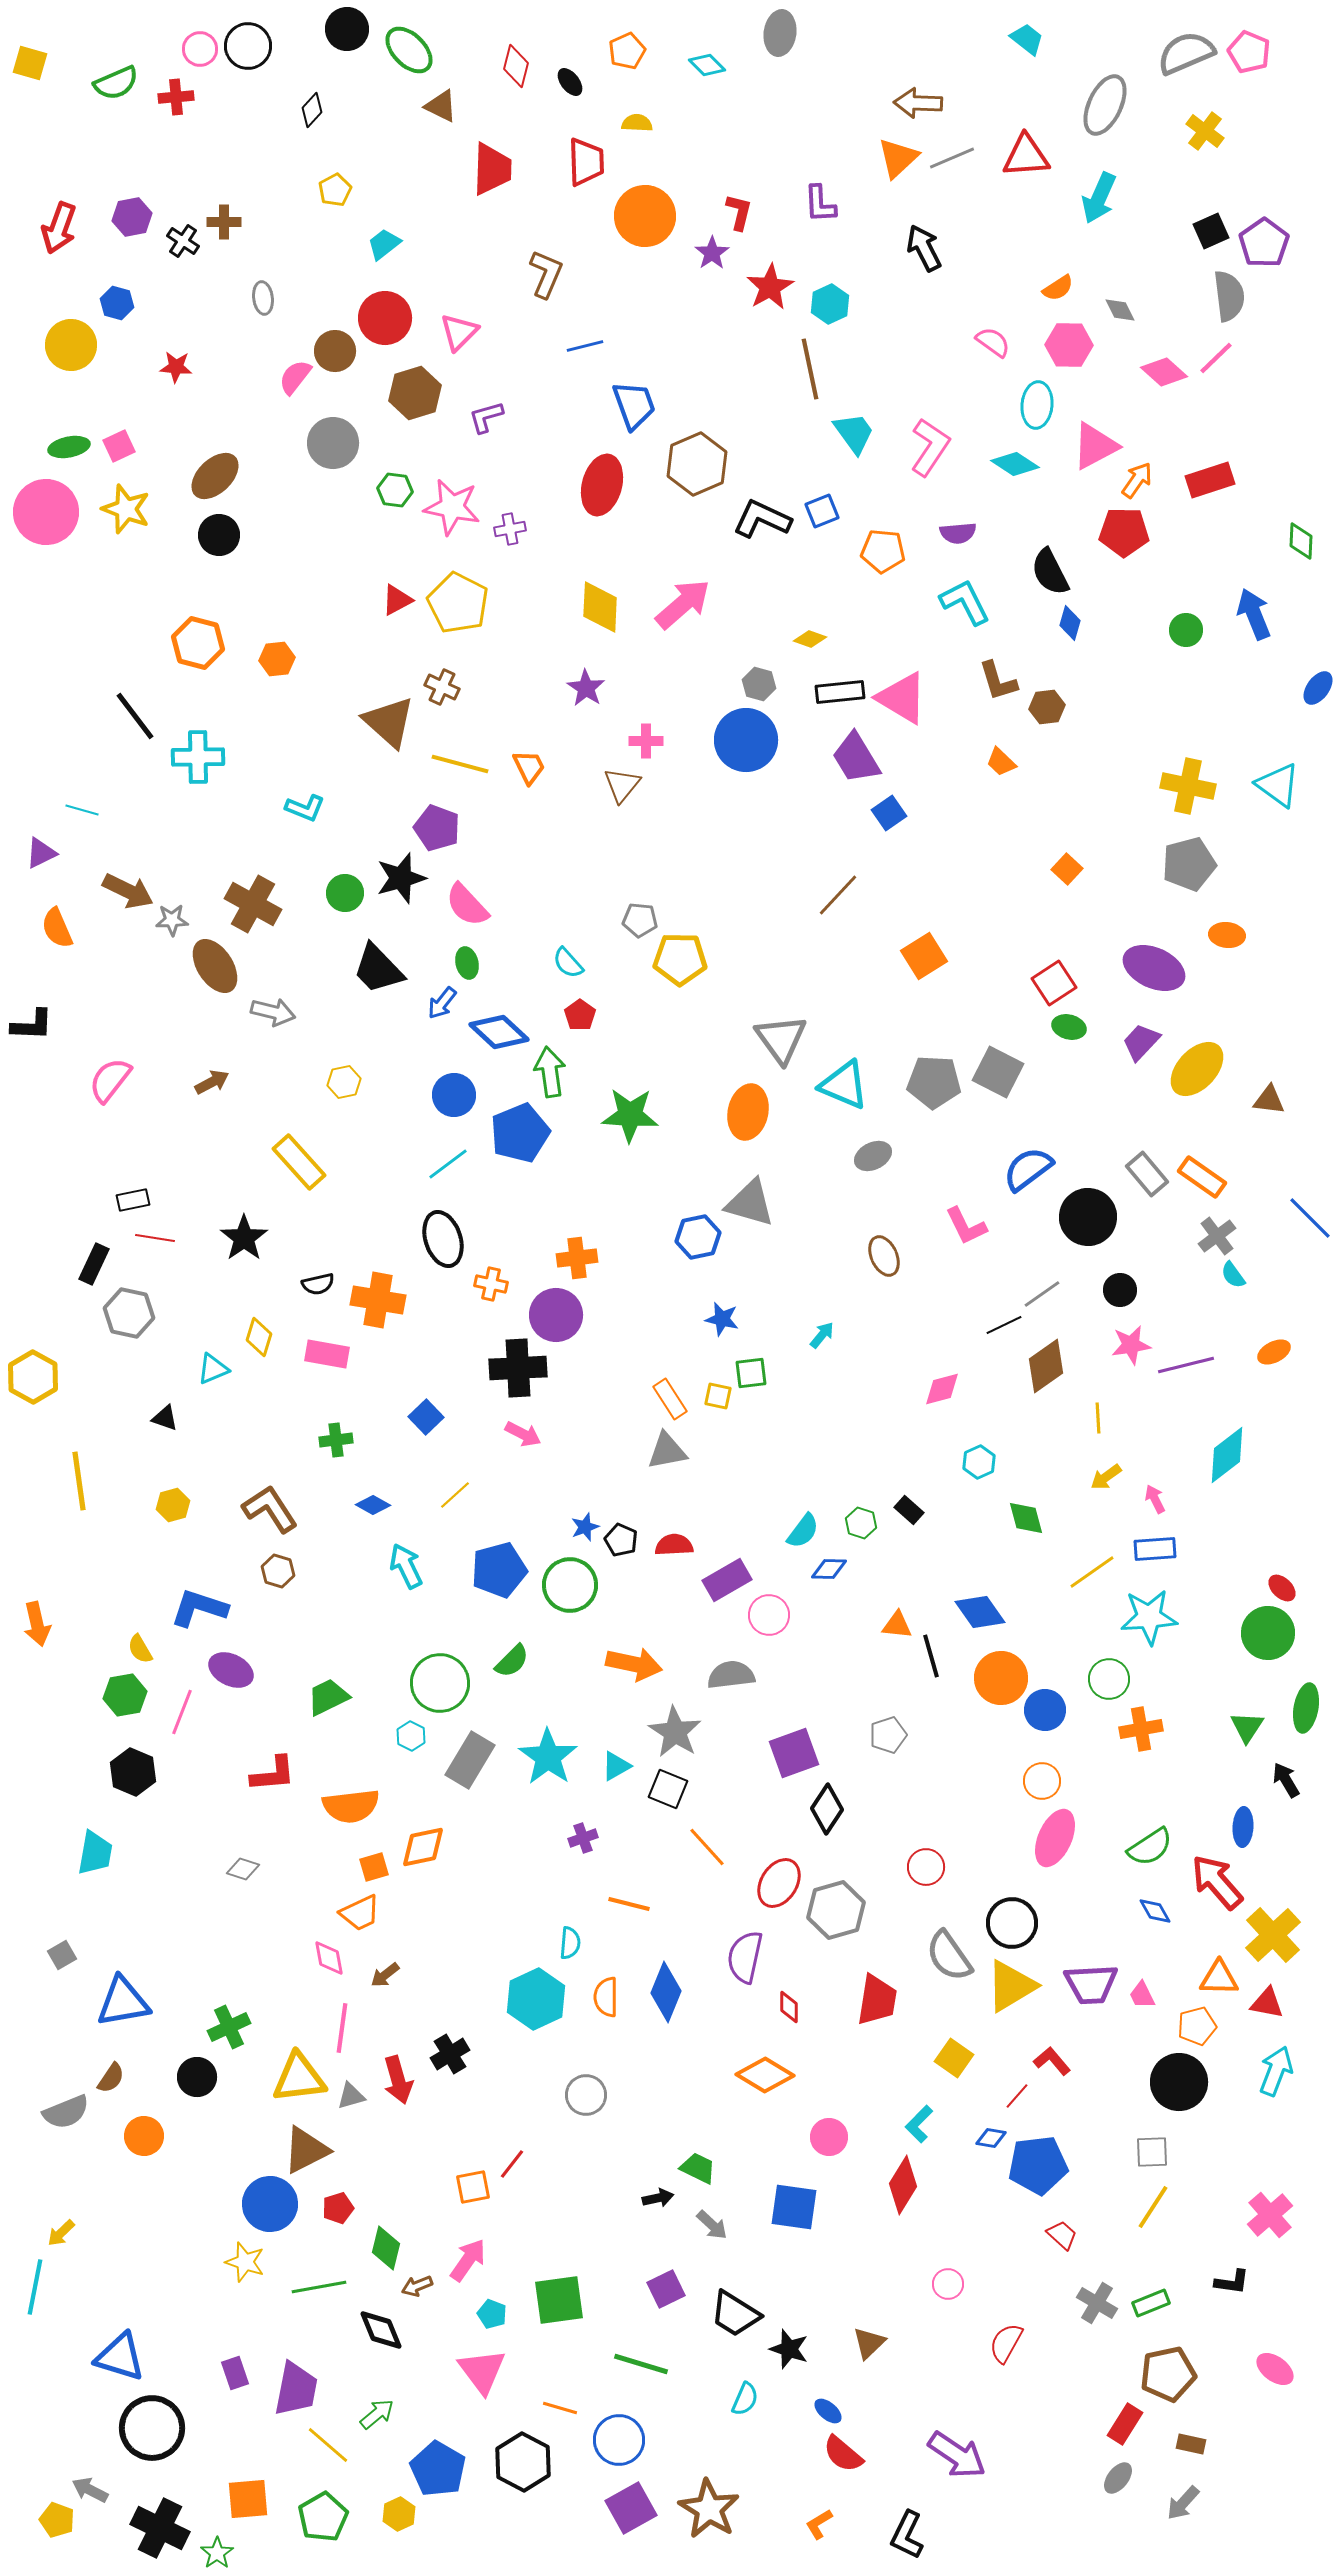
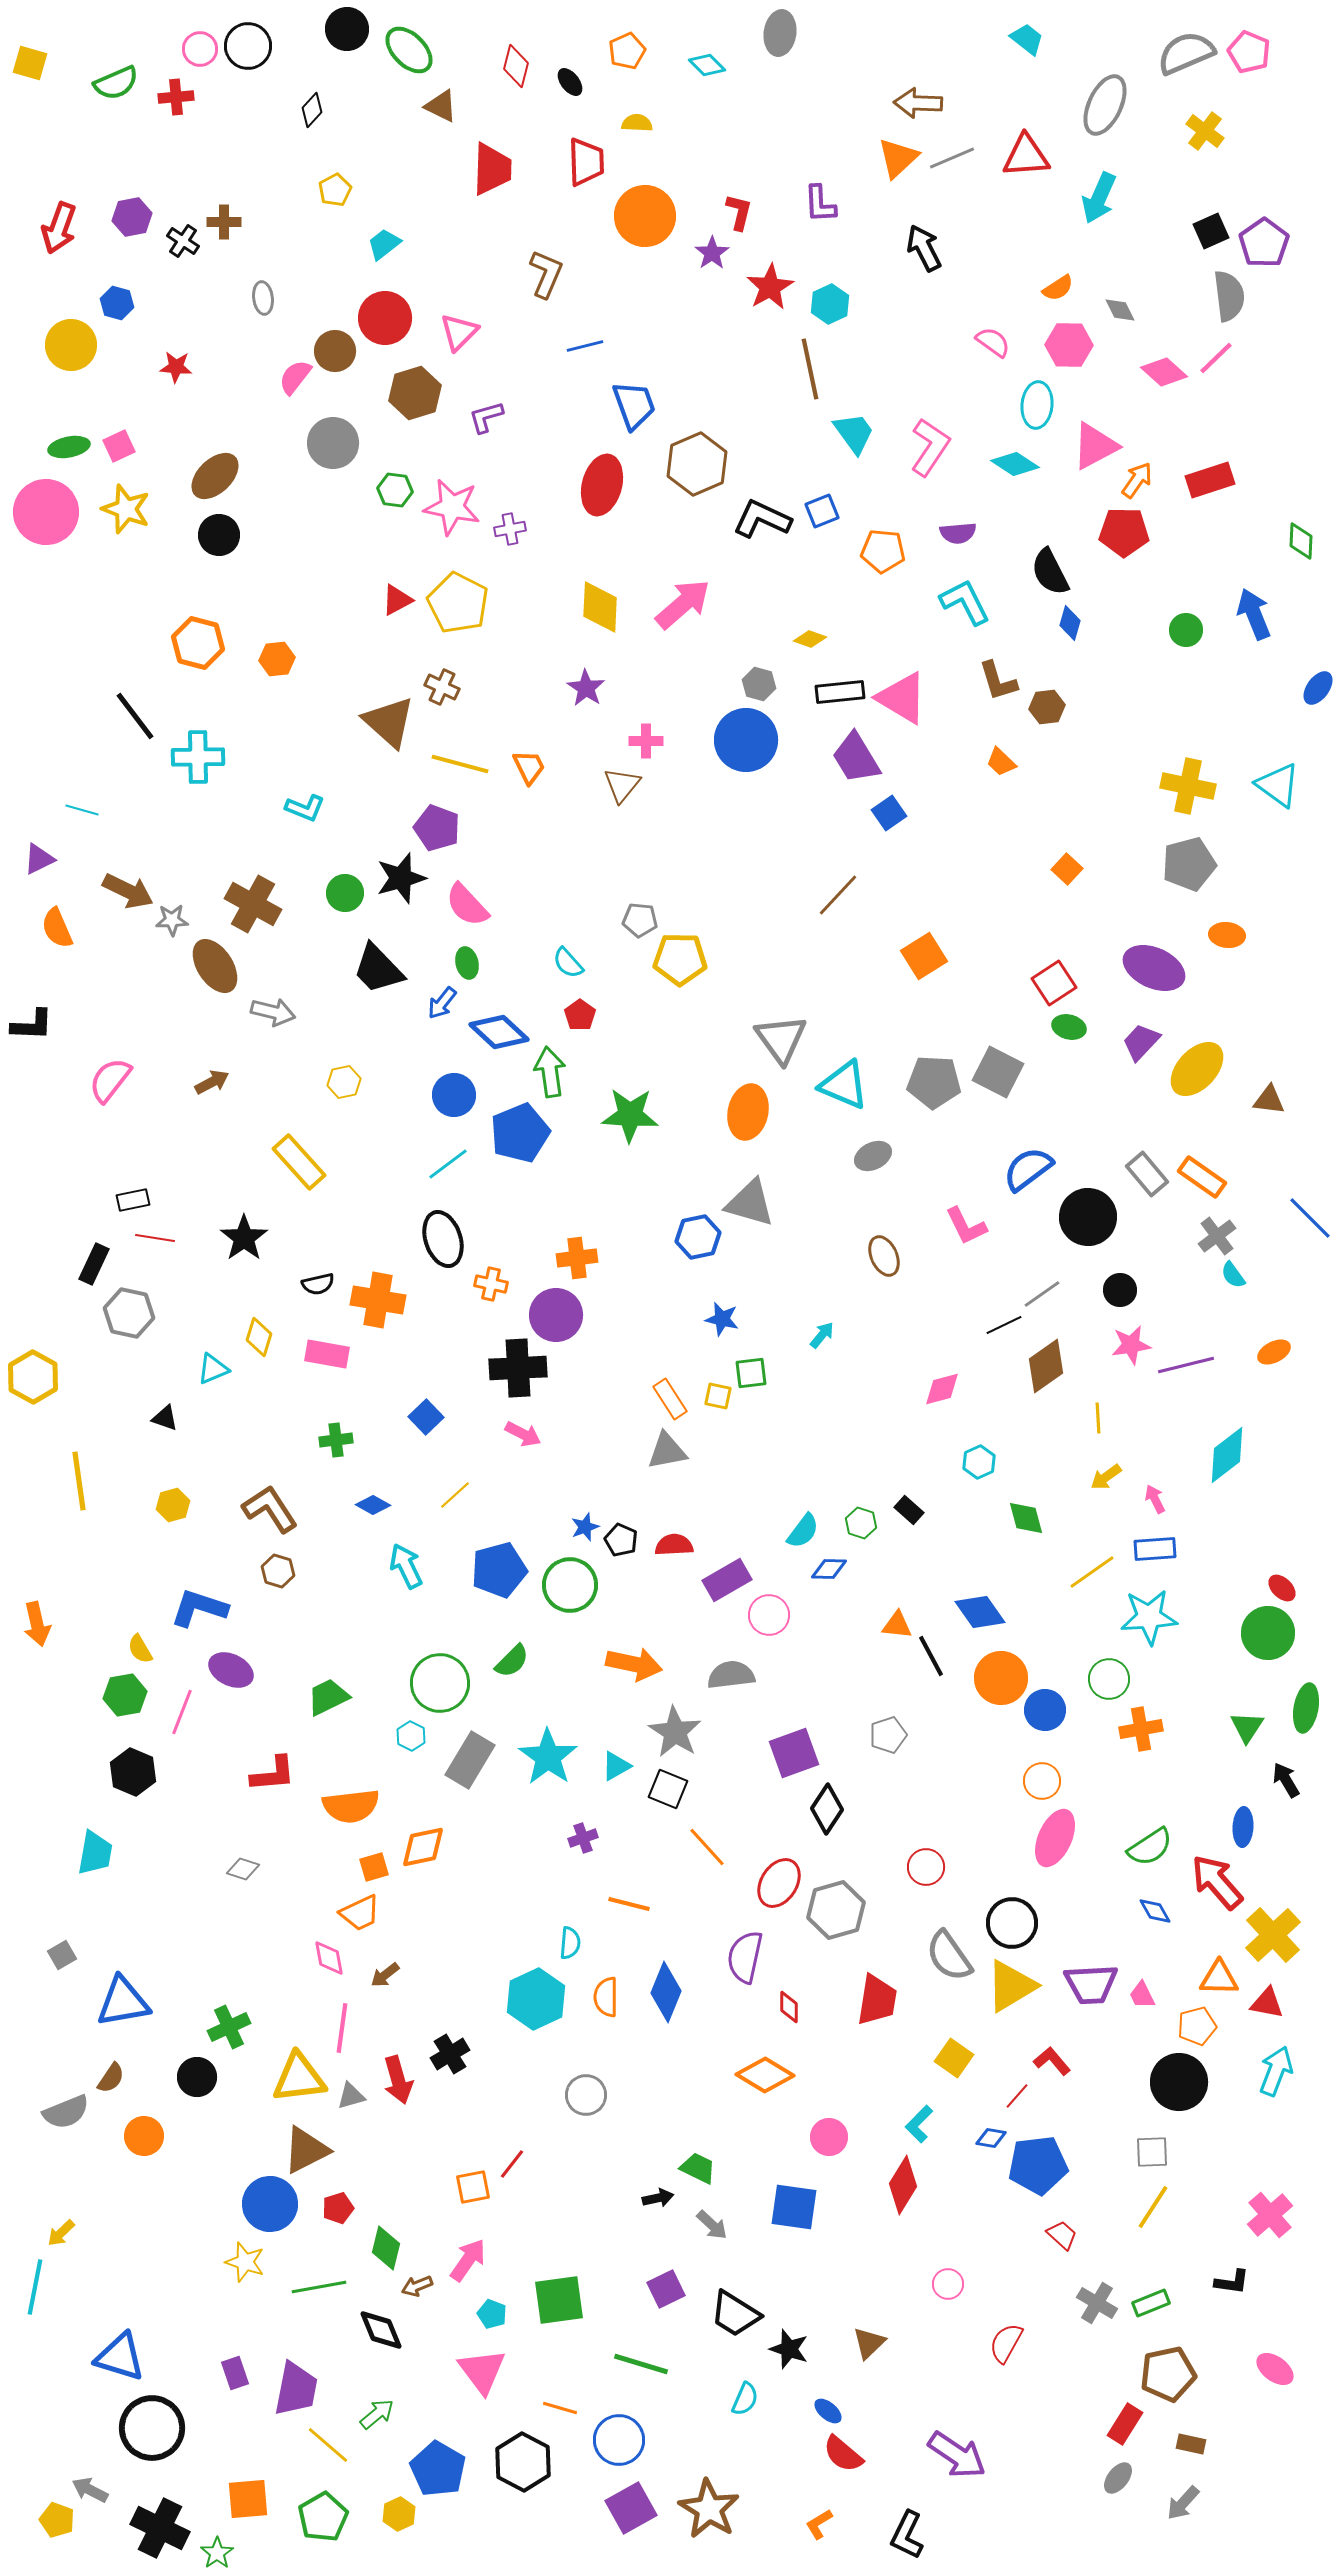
purple triangle at (41, 853): moved 2 px left, 6 px down
black line at (931, 1656): rotated 12 degrees counterclockwise
